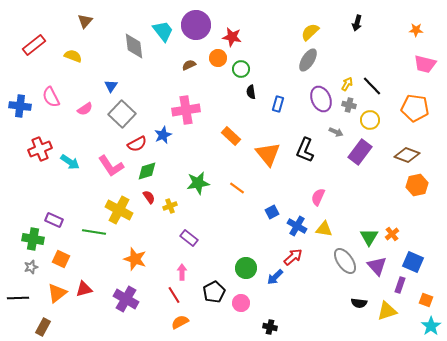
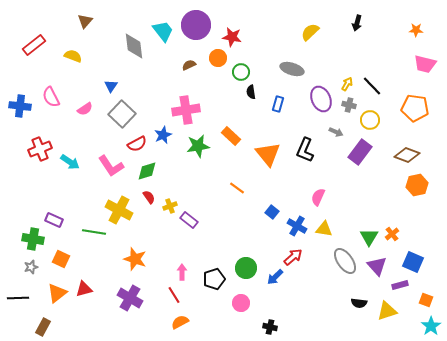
gray ellipse at (308, 60): moved 16 px left, 9 px down; rotated 75 degrees clockwise
green circle at (241, 69): moved 3 px down
green star at (198, 183): moved 37 px up
blue square at (272, 212): rotated 24 degrees counterclockwise
purple rectangle at (189, 238): moved 18 px up
purple rectangle at (400, 285): rotated 56 degrees clockwise
black pentagon at (214, 292): moved 13 px up; rotated 10 degrees clockwise
purple cross at (126, 299): moved 4 px right, 1 px up
